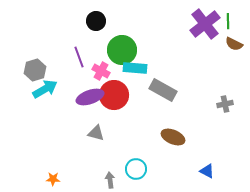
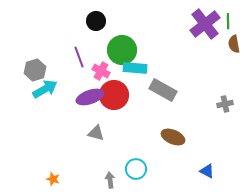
brown semicircle: rotated 54 degrees clockwise
orange star: rotated 16 degrees clockwise
